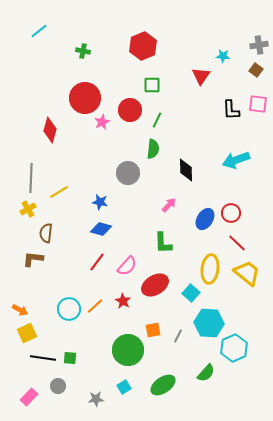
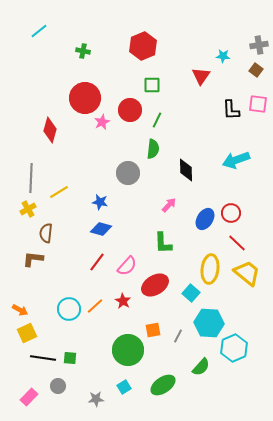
green semicircle at (206, 373): moved 5 px left, 6 px up
